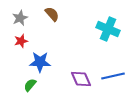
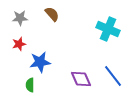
gray star: rotated 21 degrees clockwise
red star: moved 2 px left, 3 px down
blue star: rotated 10 degrees counterclockwise
blue line: rotated 65 degrees clockwise
green semicircle: rotated 40 degrees counterclockwise
